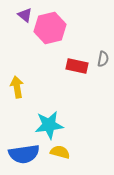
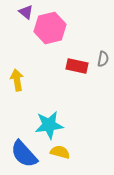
purple triangle: moved 1 px right, 3 px up
yellow arrow: moved 7 px up
blue semicircle: rotated 56 degrees clockwise
